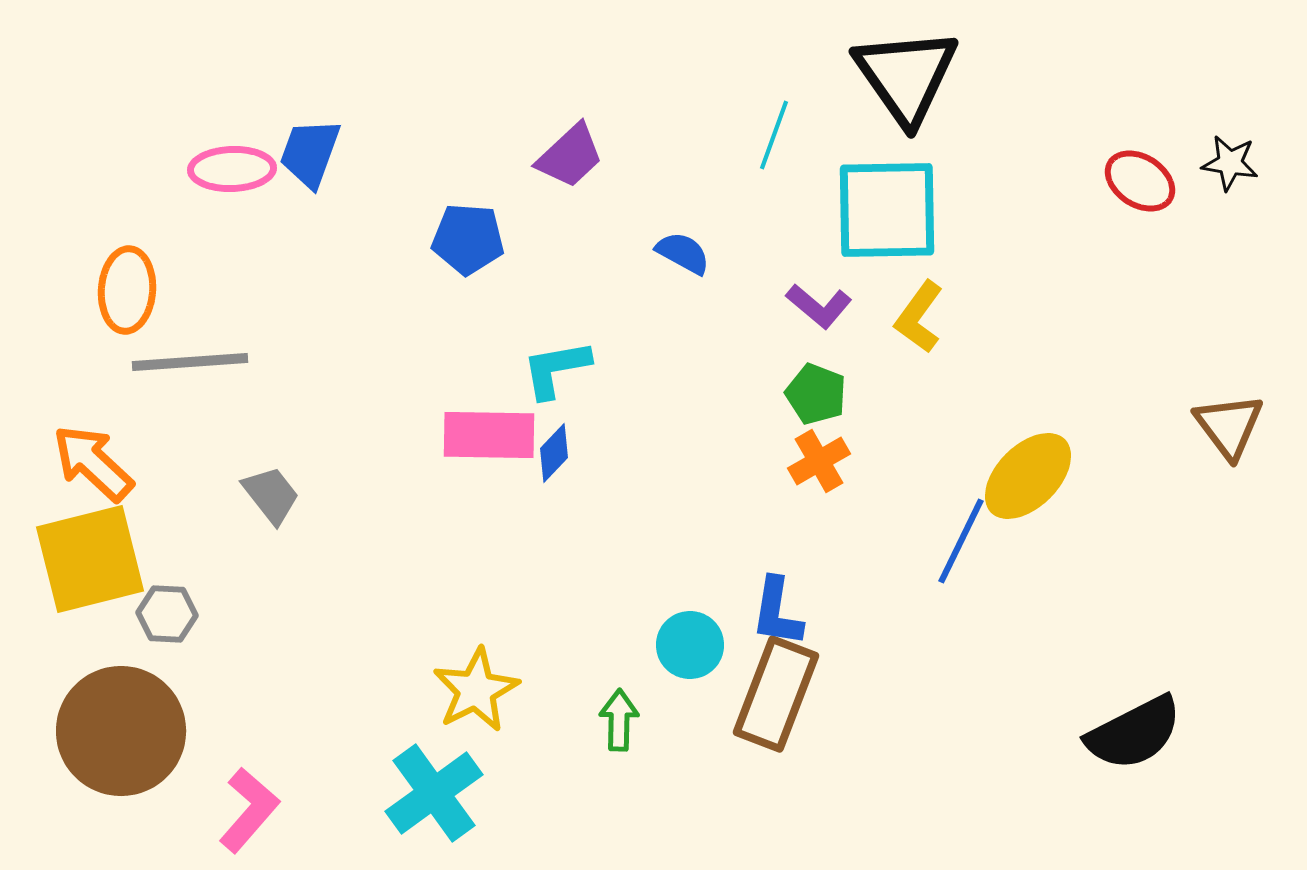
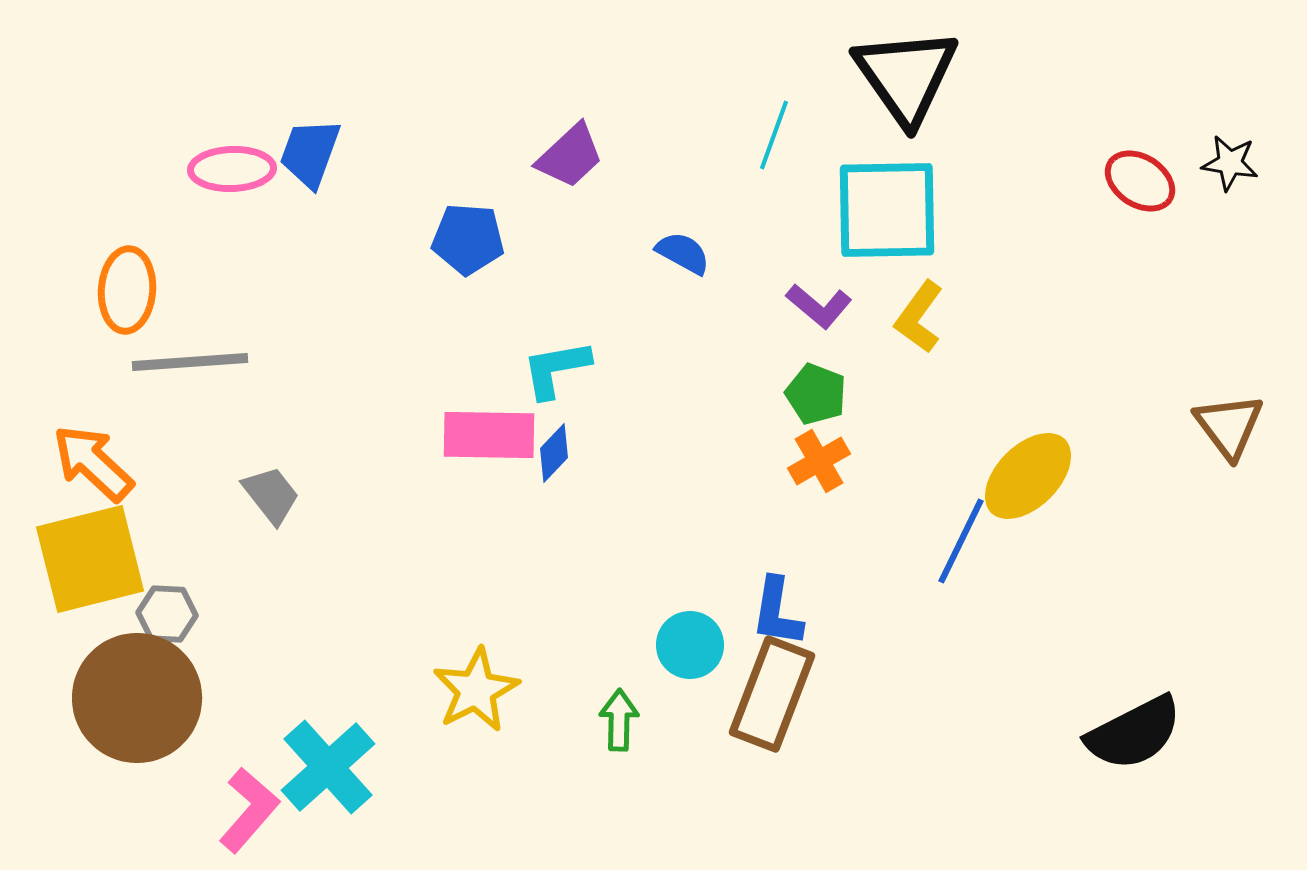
brown rectangle: moved 4 px left
brown circle: moved 16 px right, 33 px up
cyan cross: moved 106 px left, 26 px up; rotated 6 degrees counterclockwise
